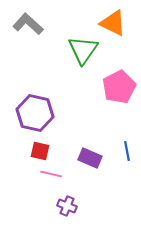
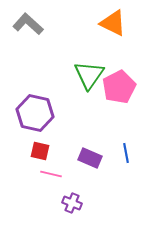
green triangle: moved 6 px right, 25 px down
blue line: moved 1 px left, 2 px down
purple cross: moved 5 px right, 3 px up
